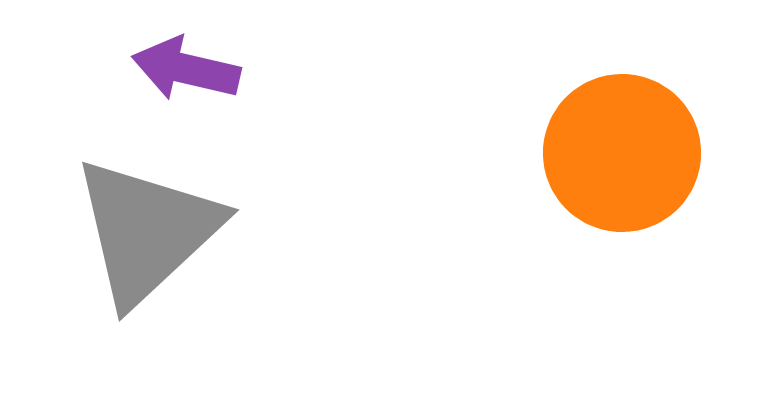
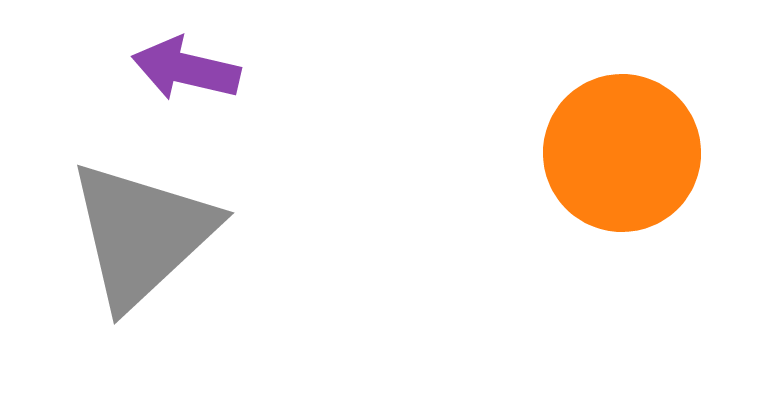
gray triangle: moved 5 px left, 3 px down
